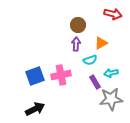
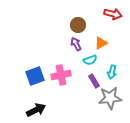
purple arrow: rotated 32 degrees counterclockwise
cyan arrow: moved 1 px right, 1 px up; rotated 64 degrees counterclockwise
purple rectangle: moved 1 px left, 1 px up
gray star: moved 1 px left, 1 px up
black arrow: moved 1 px right, 1 px down
